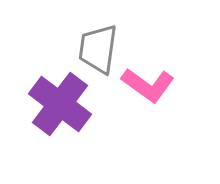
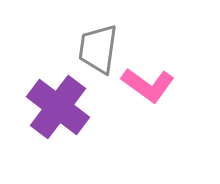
purple cross: moved 2 px left, 3 px down
